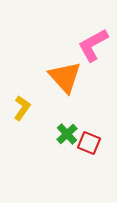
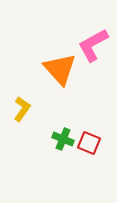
orange triangle: moved 5 px left, 8 px up
yellow L-shape: moved 1 px down
green cross: moved 4 px left, 5 px down; rotated 25 degrees counterclockwise
